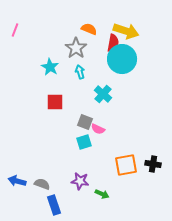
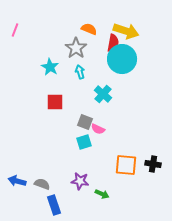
orange square: rotated 15 degrees clockwise
